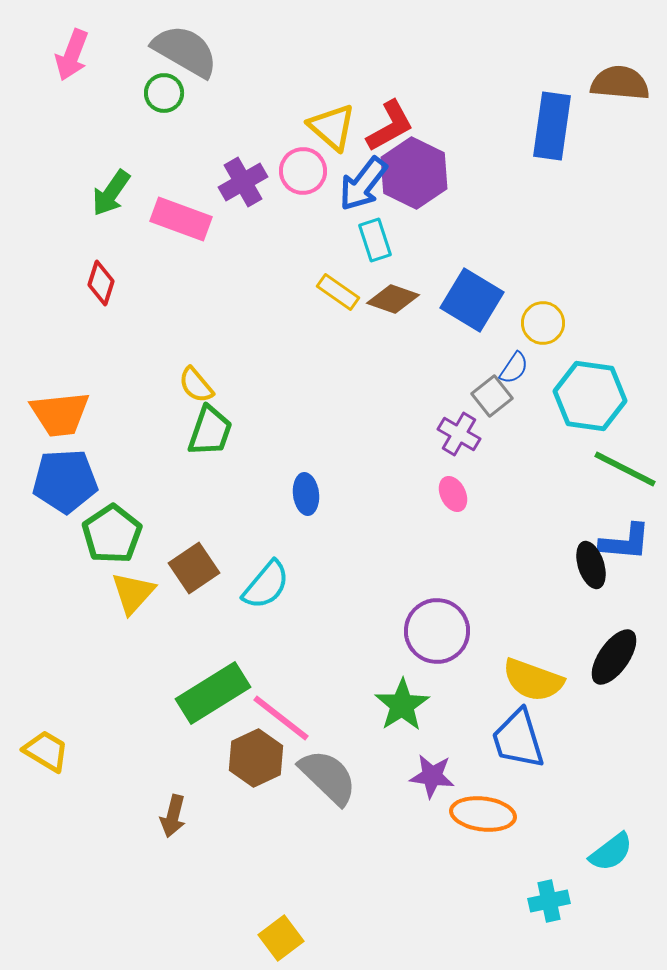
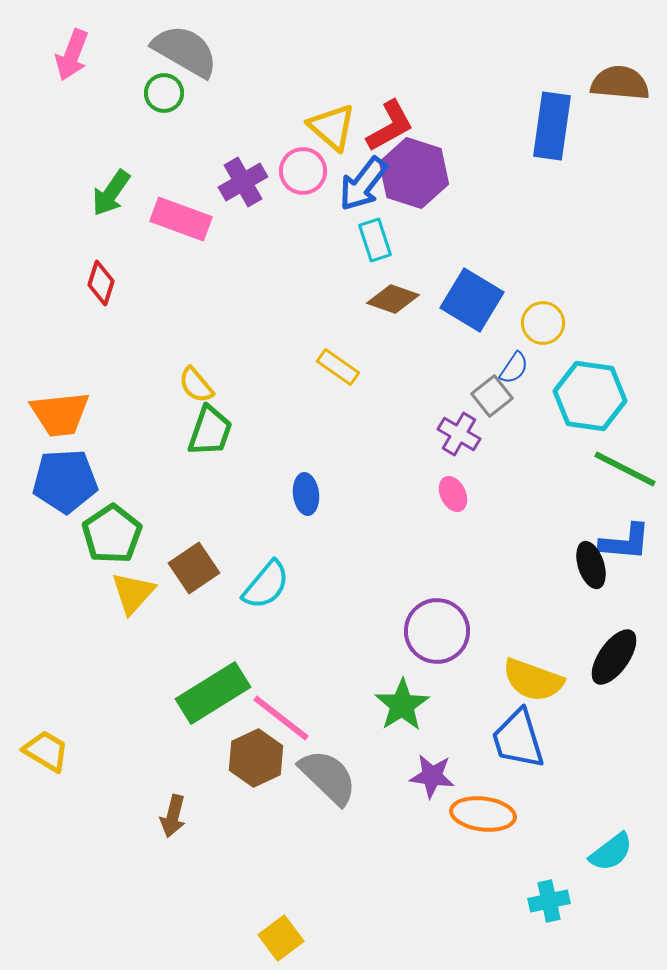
purple hexagon at (414, 173): rotated 8 degrees counterclockwise
yellow rectangle at (338, 292): moved 75 px down
